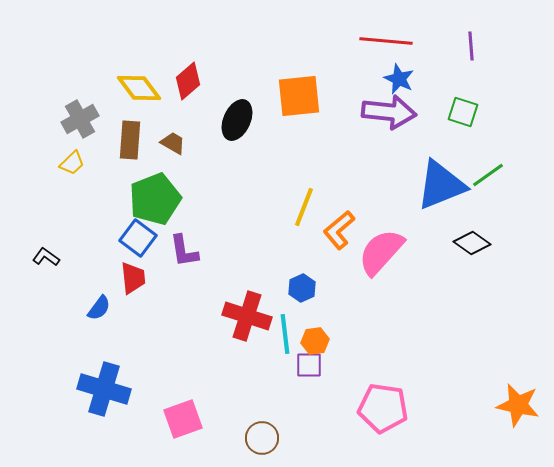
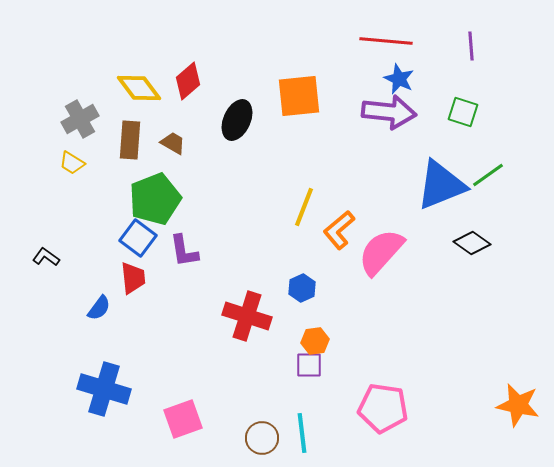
yellow trapezoid: rotated 76 degrees clockwise
cyan line: moved 17 px right, 99 px down
